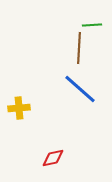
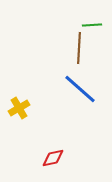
yellow cross: rotated 25 degrees counterclockwise
